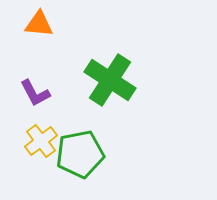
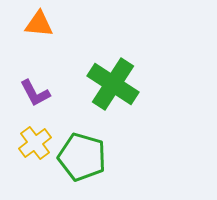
green cross: moved 3 px right, 4 px down
yellow cross: moved 6 px left, 2 px down
green pentagon: moved 2 px right, 3 px down; rotated 27 degrees clockwise
